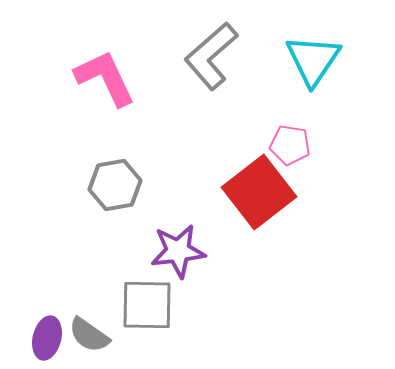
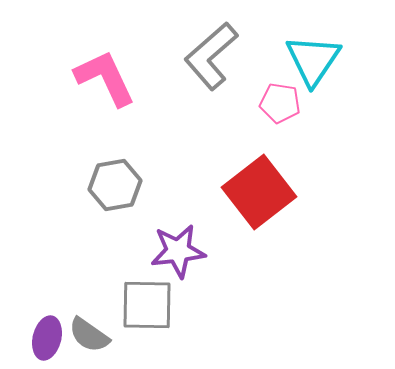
pink pentagon: moved 10 px left, 42 px up
